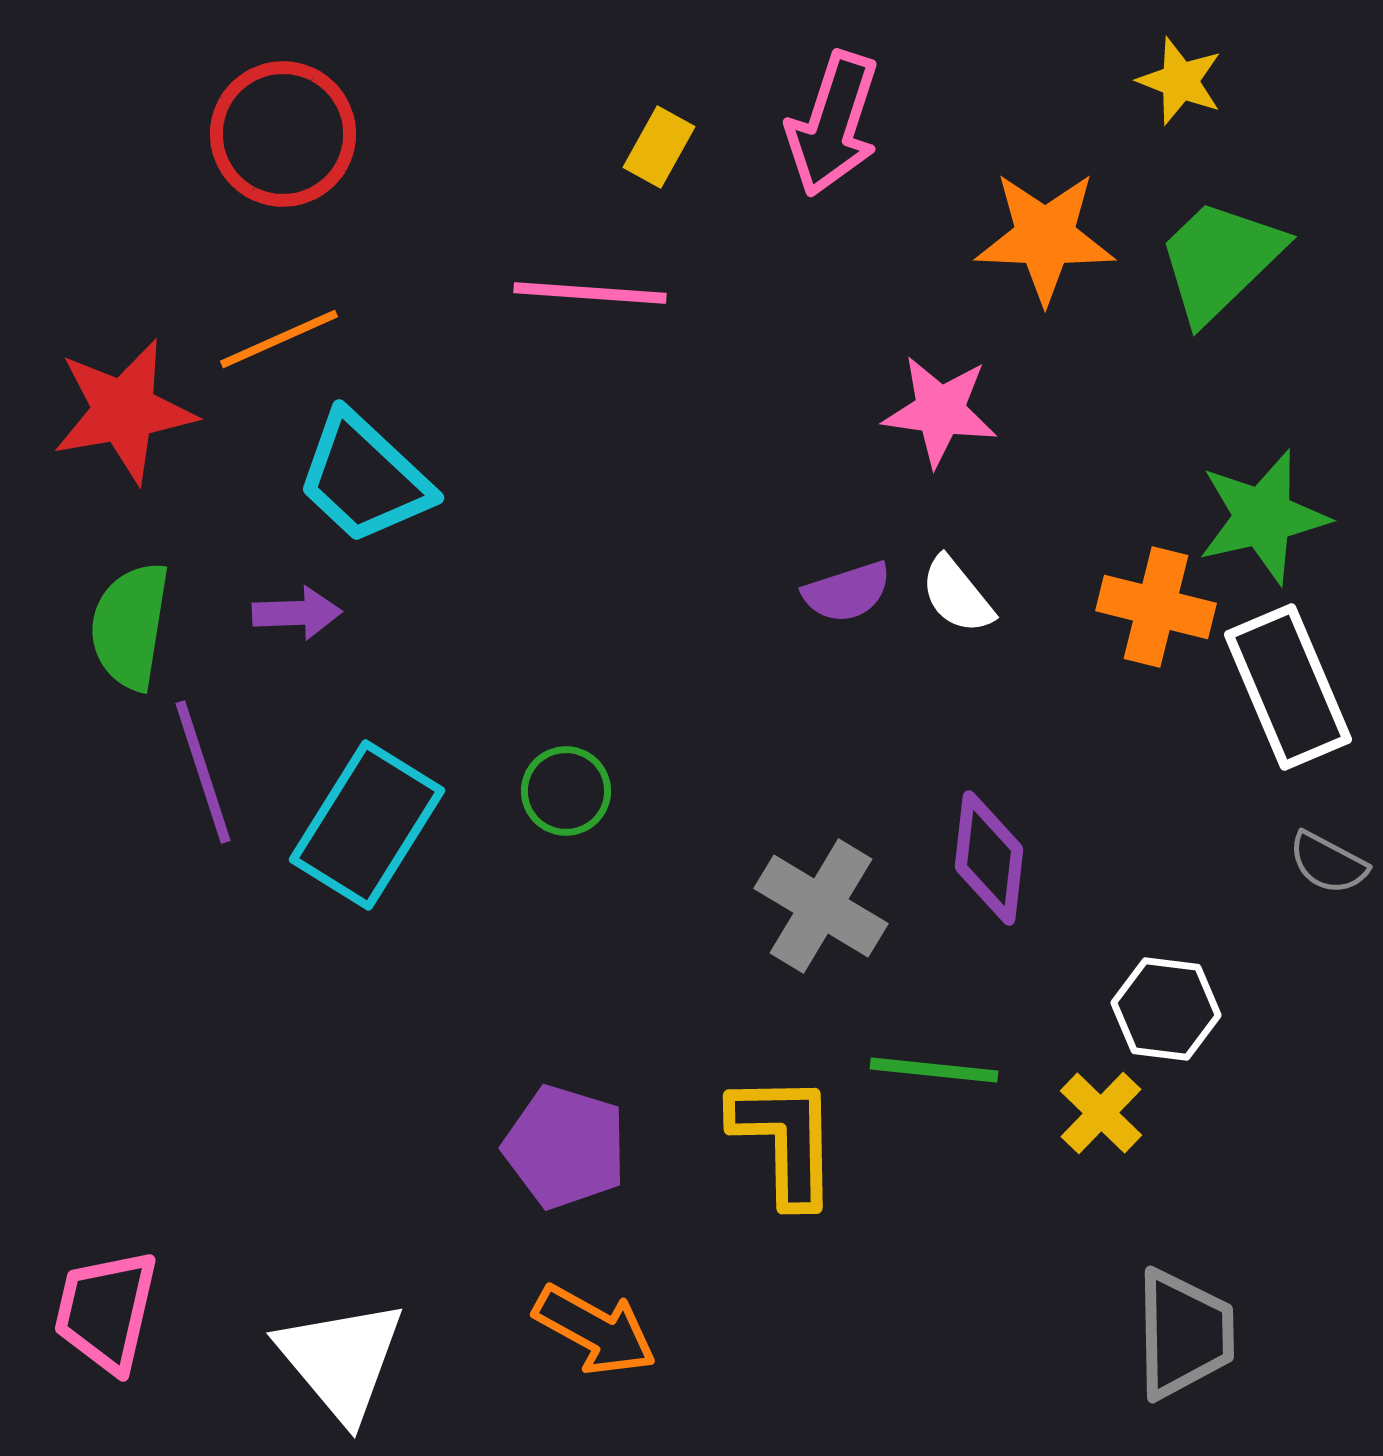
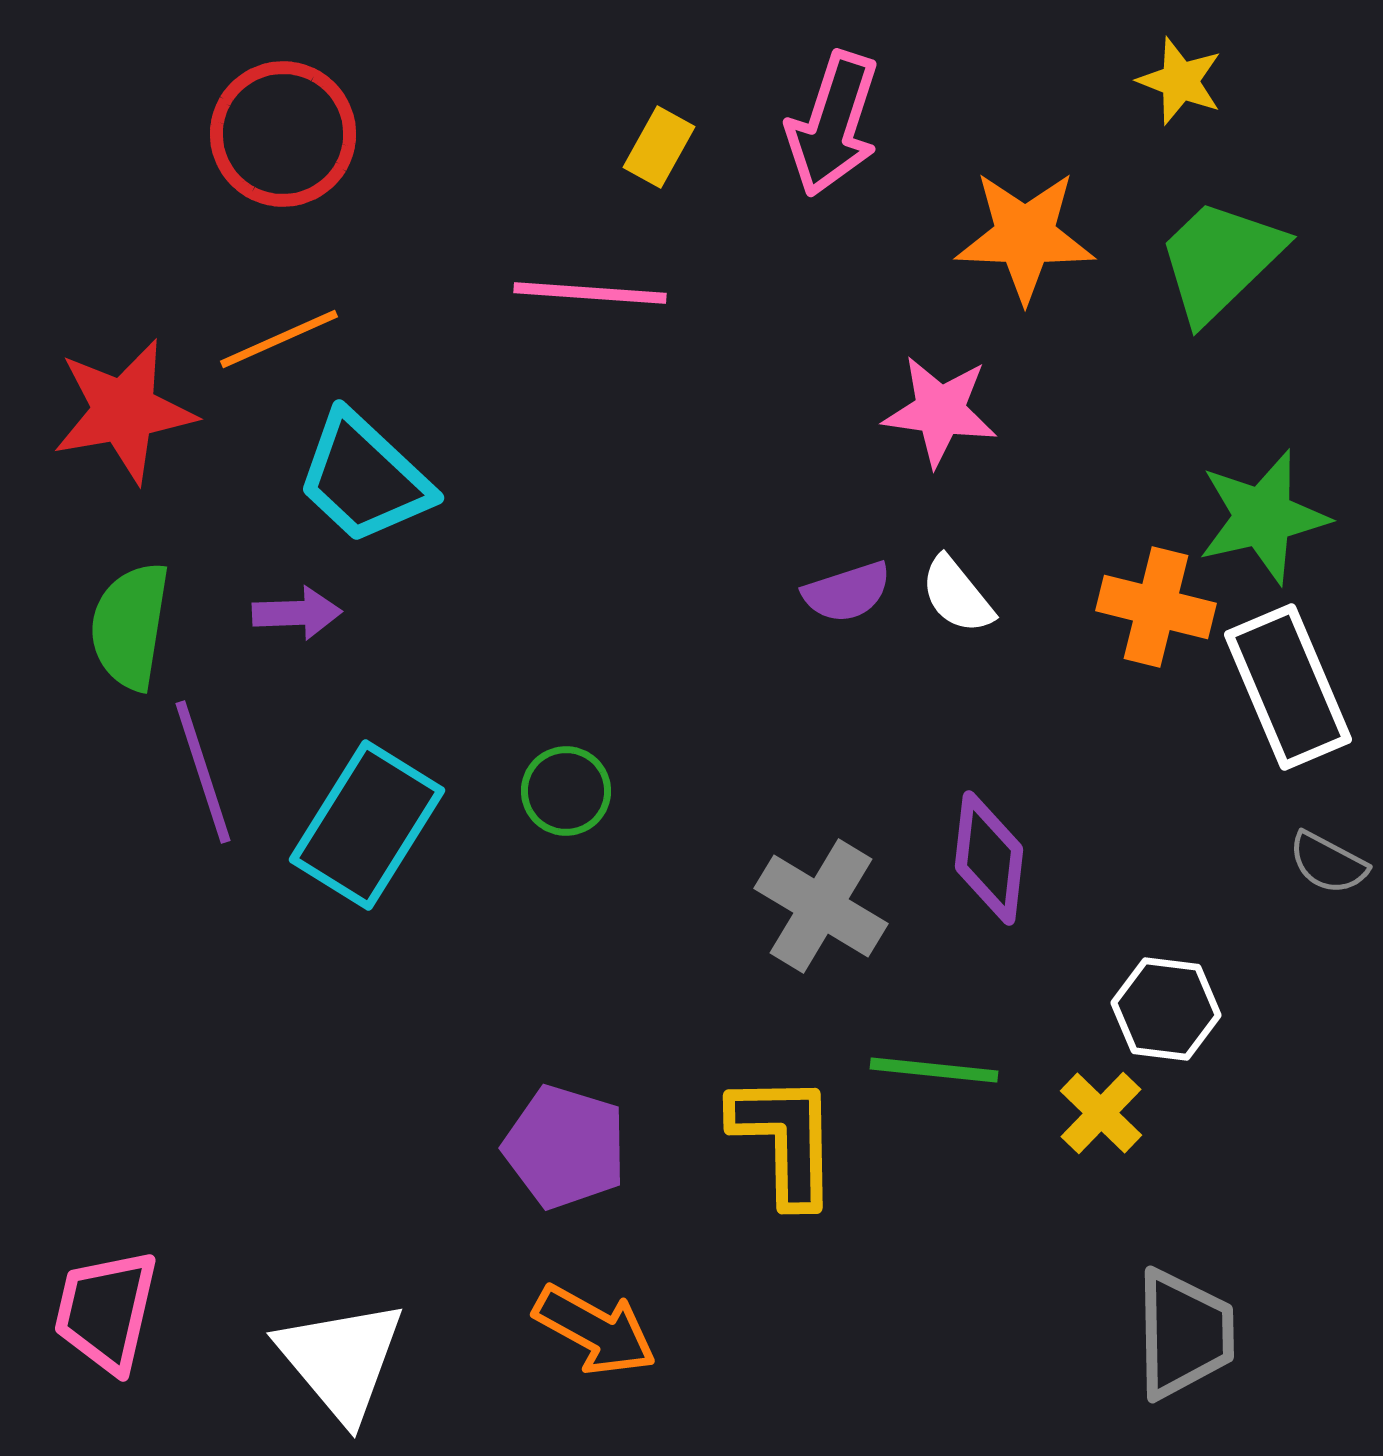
orange star: moved 20 px left, 1 px up
